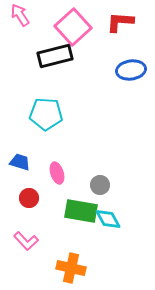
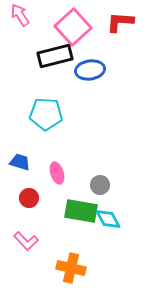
blue ellipse: moved 41 px left
